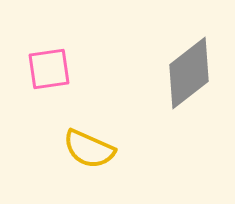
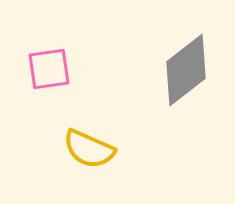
gray diamond: moved 3 px left, 3 px up
